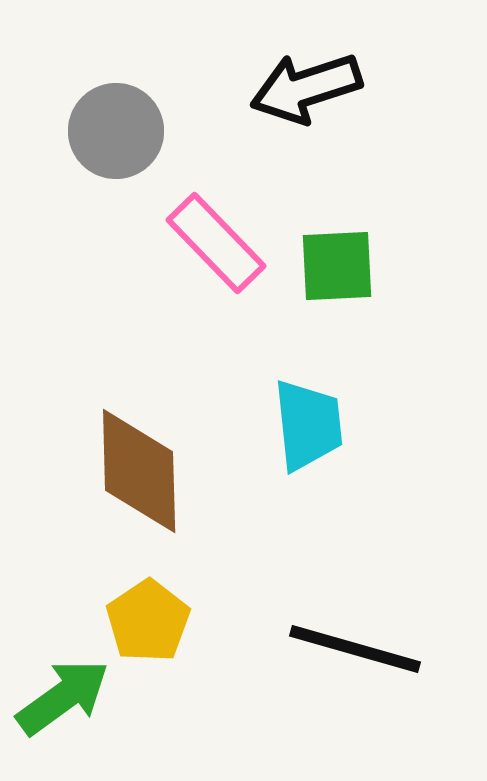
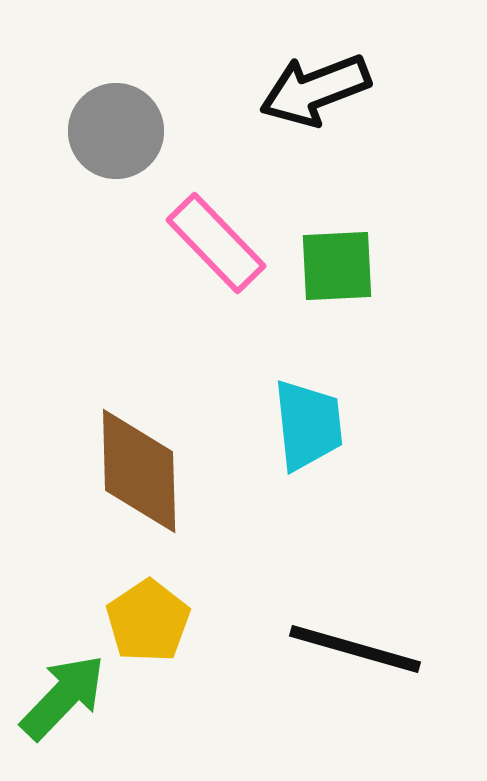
black arrow: moved 9 px right, 2 px down; rotated 3 degrees counterclockwise
green arrow: rotated 10 degrees counterclockwise
